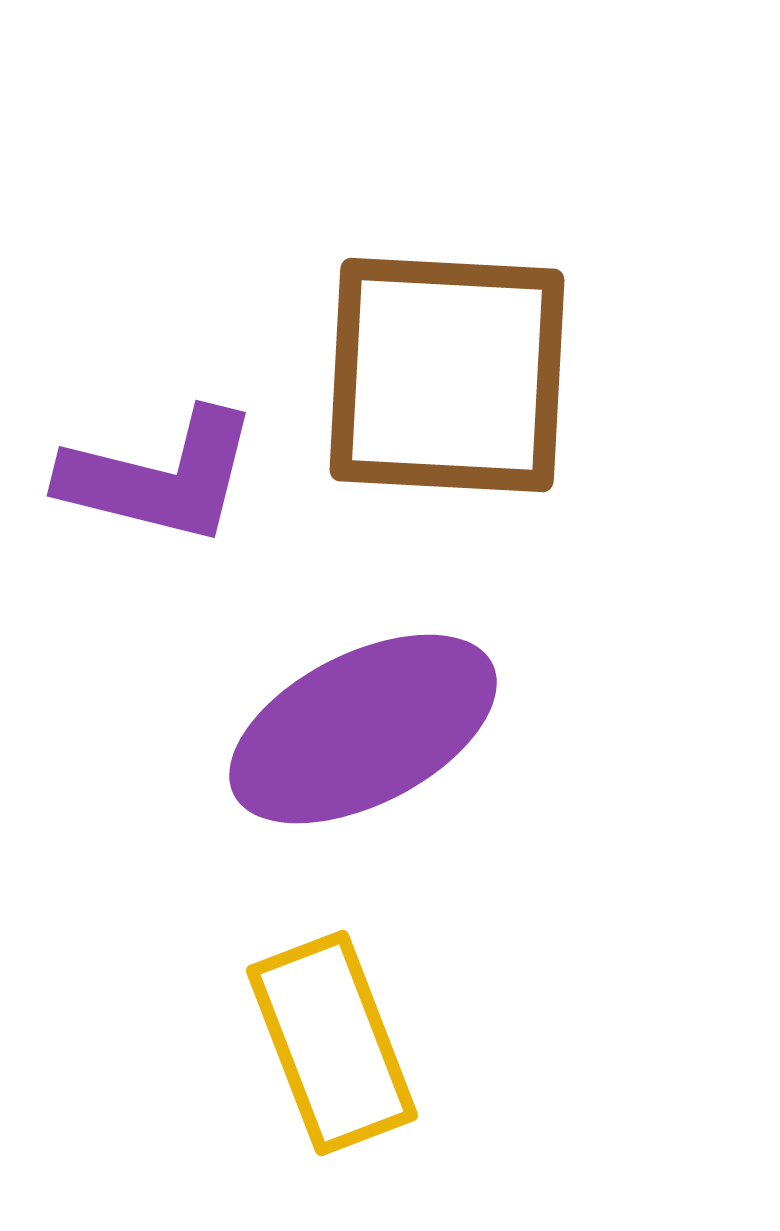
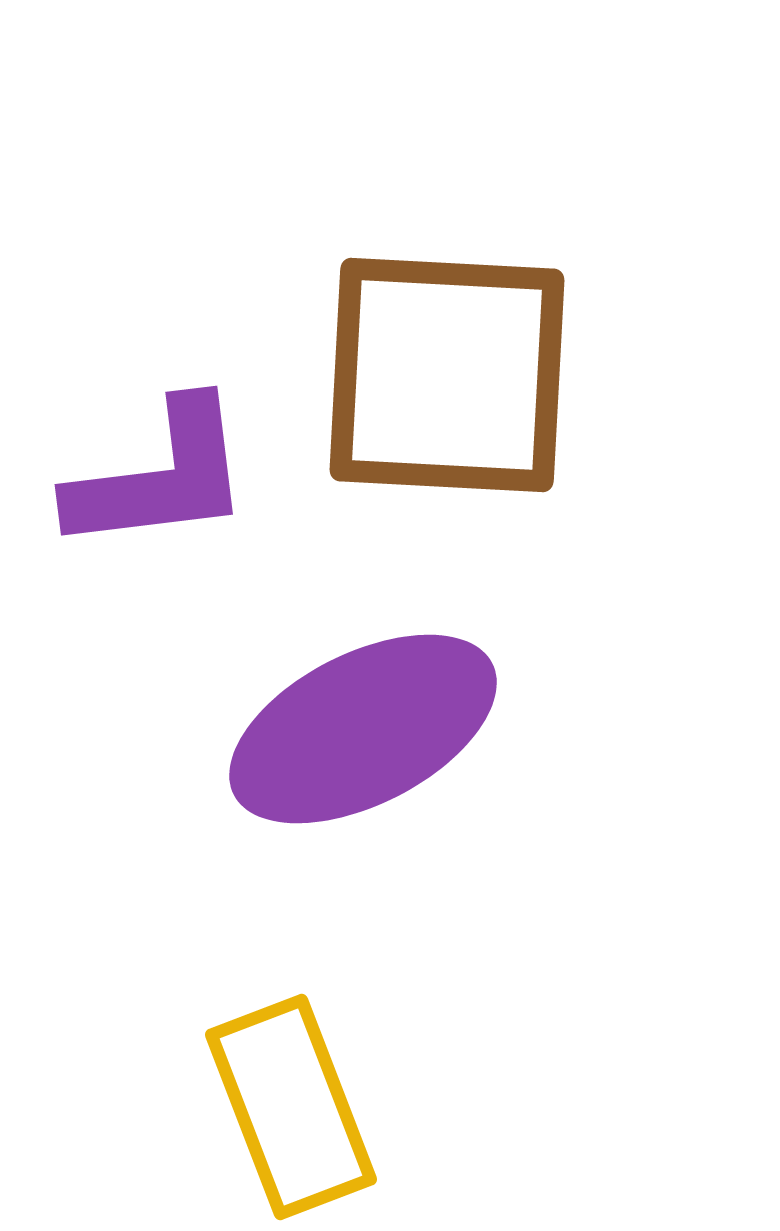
purple L-shape: rotated 21 degrees counterclockwise
yellow rectangle: moved 41 px left, 64 px down
